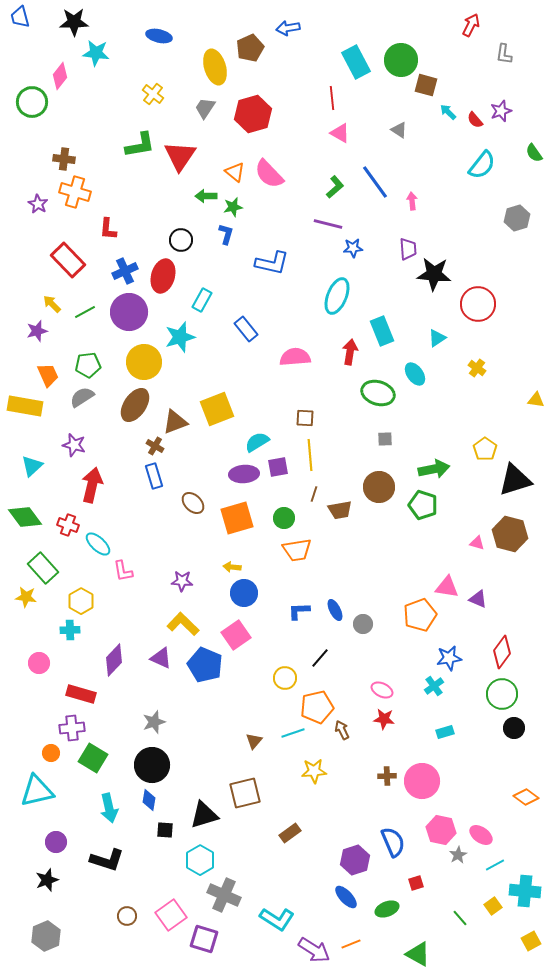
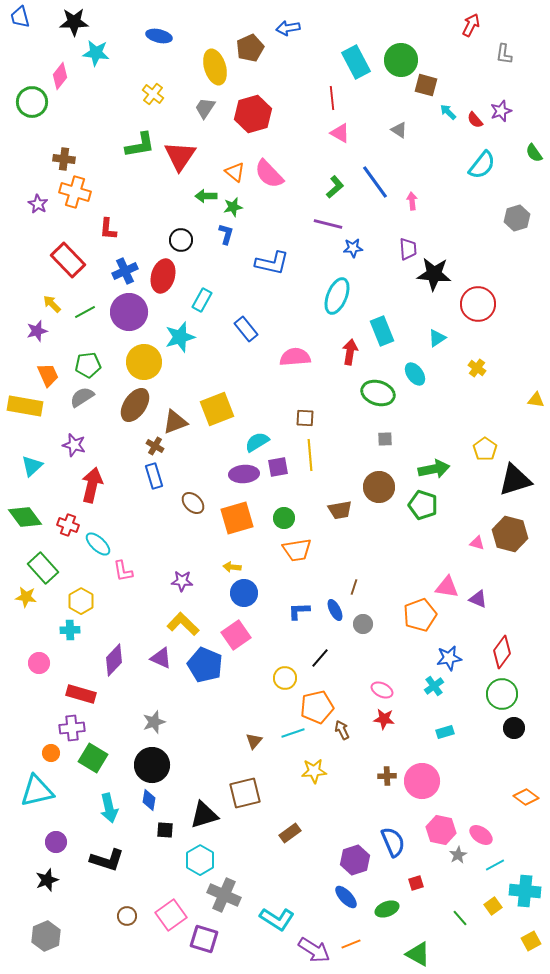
brown line at (314, 494): moved 40 px right, 93 px down
